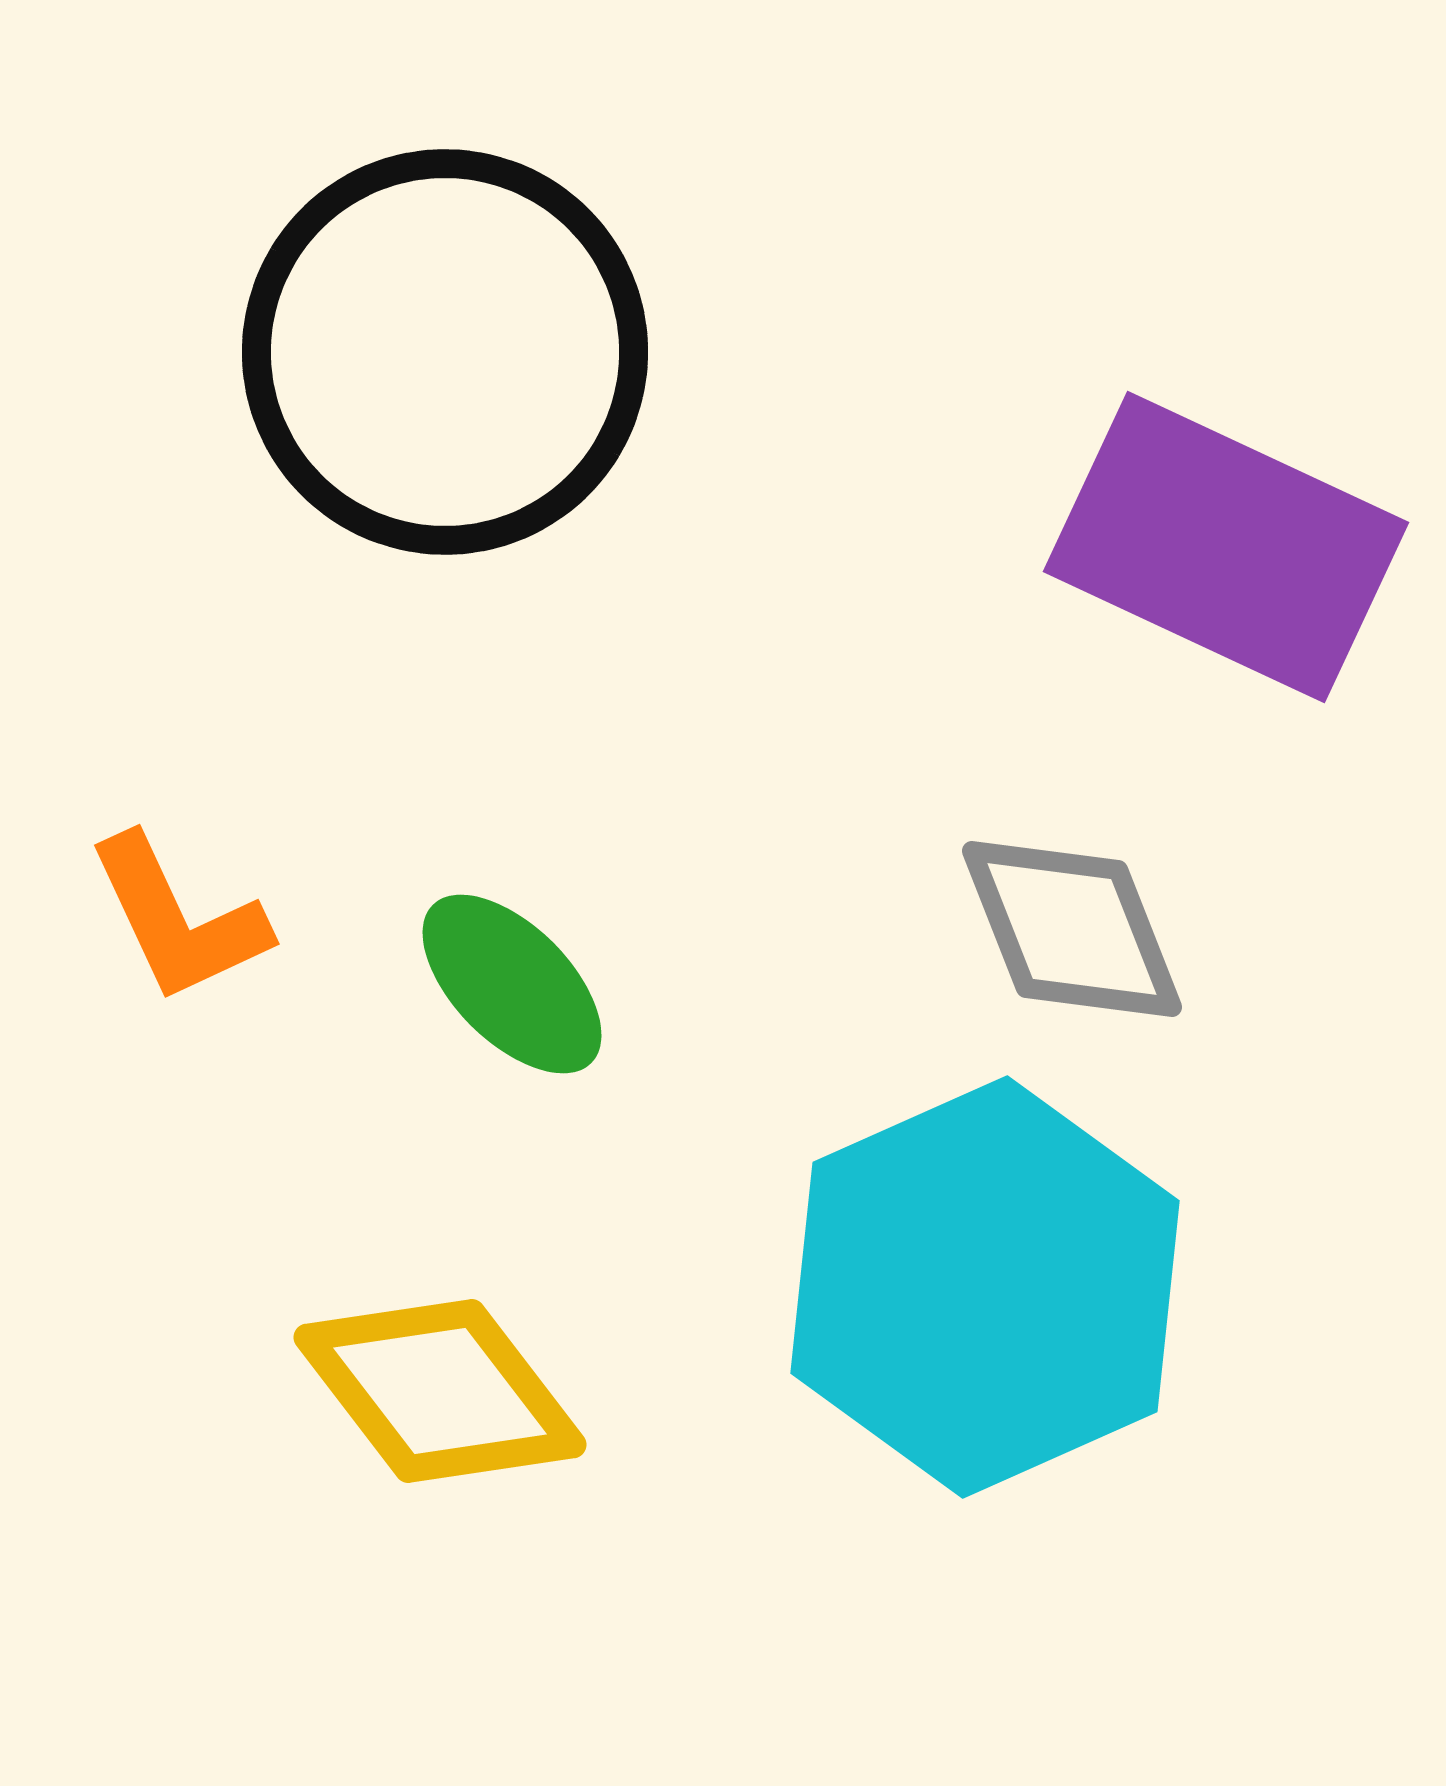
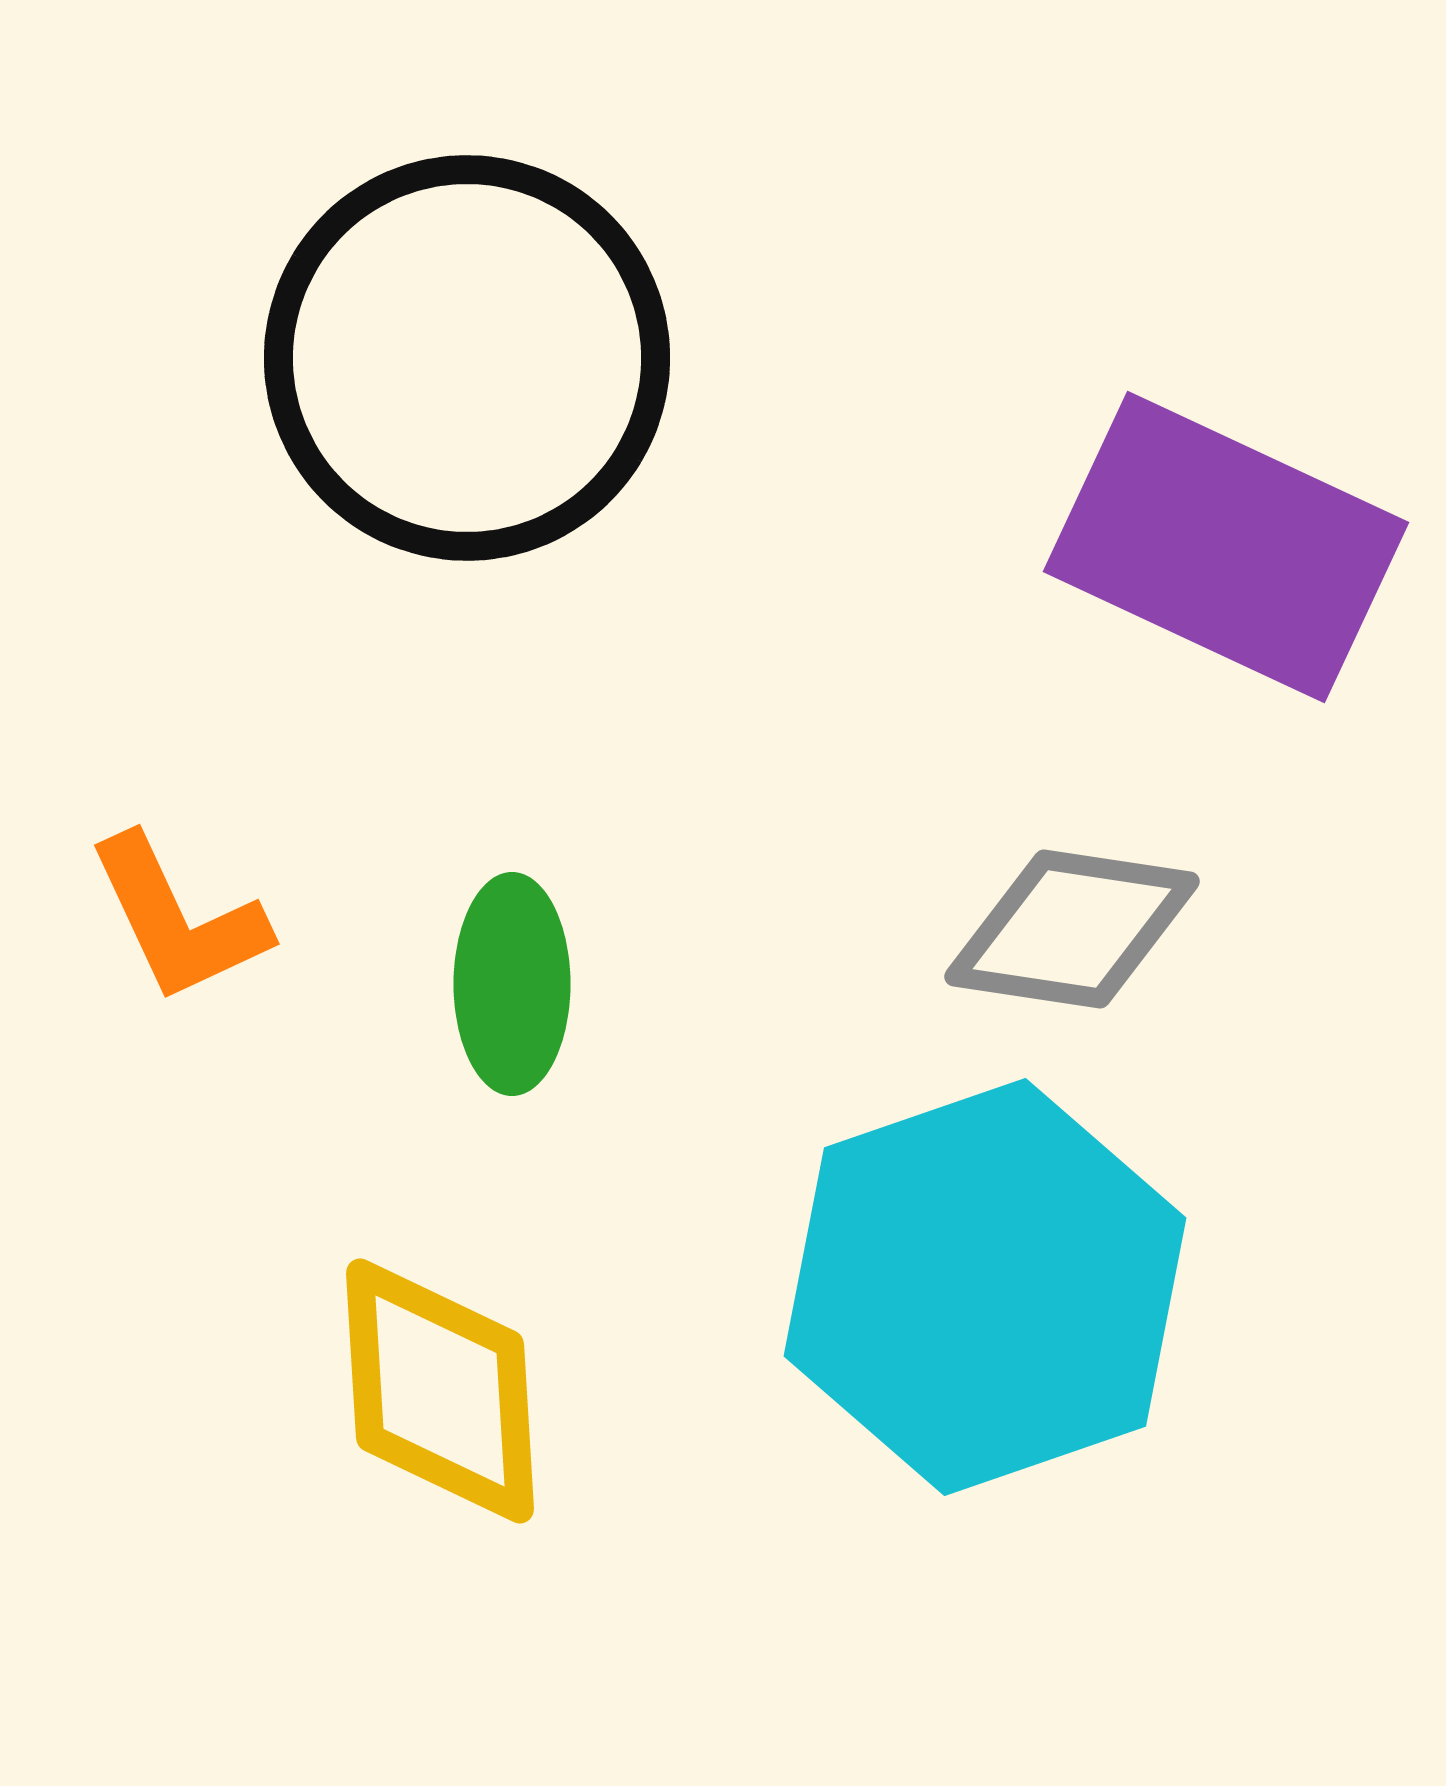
black circle: moved 22 px right, 6 px down
gray diamond: rotated 60 degrees counterclockwise
green ellipse: rotated 45 degrees clockwise
cyan hexagon: rotated 5 degrees clockwise
yellow diamond: rotated 34 degrees clockwise
